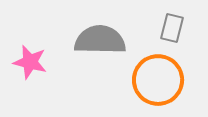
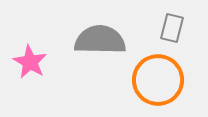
pink star: rotated 16 degrees clockwise
